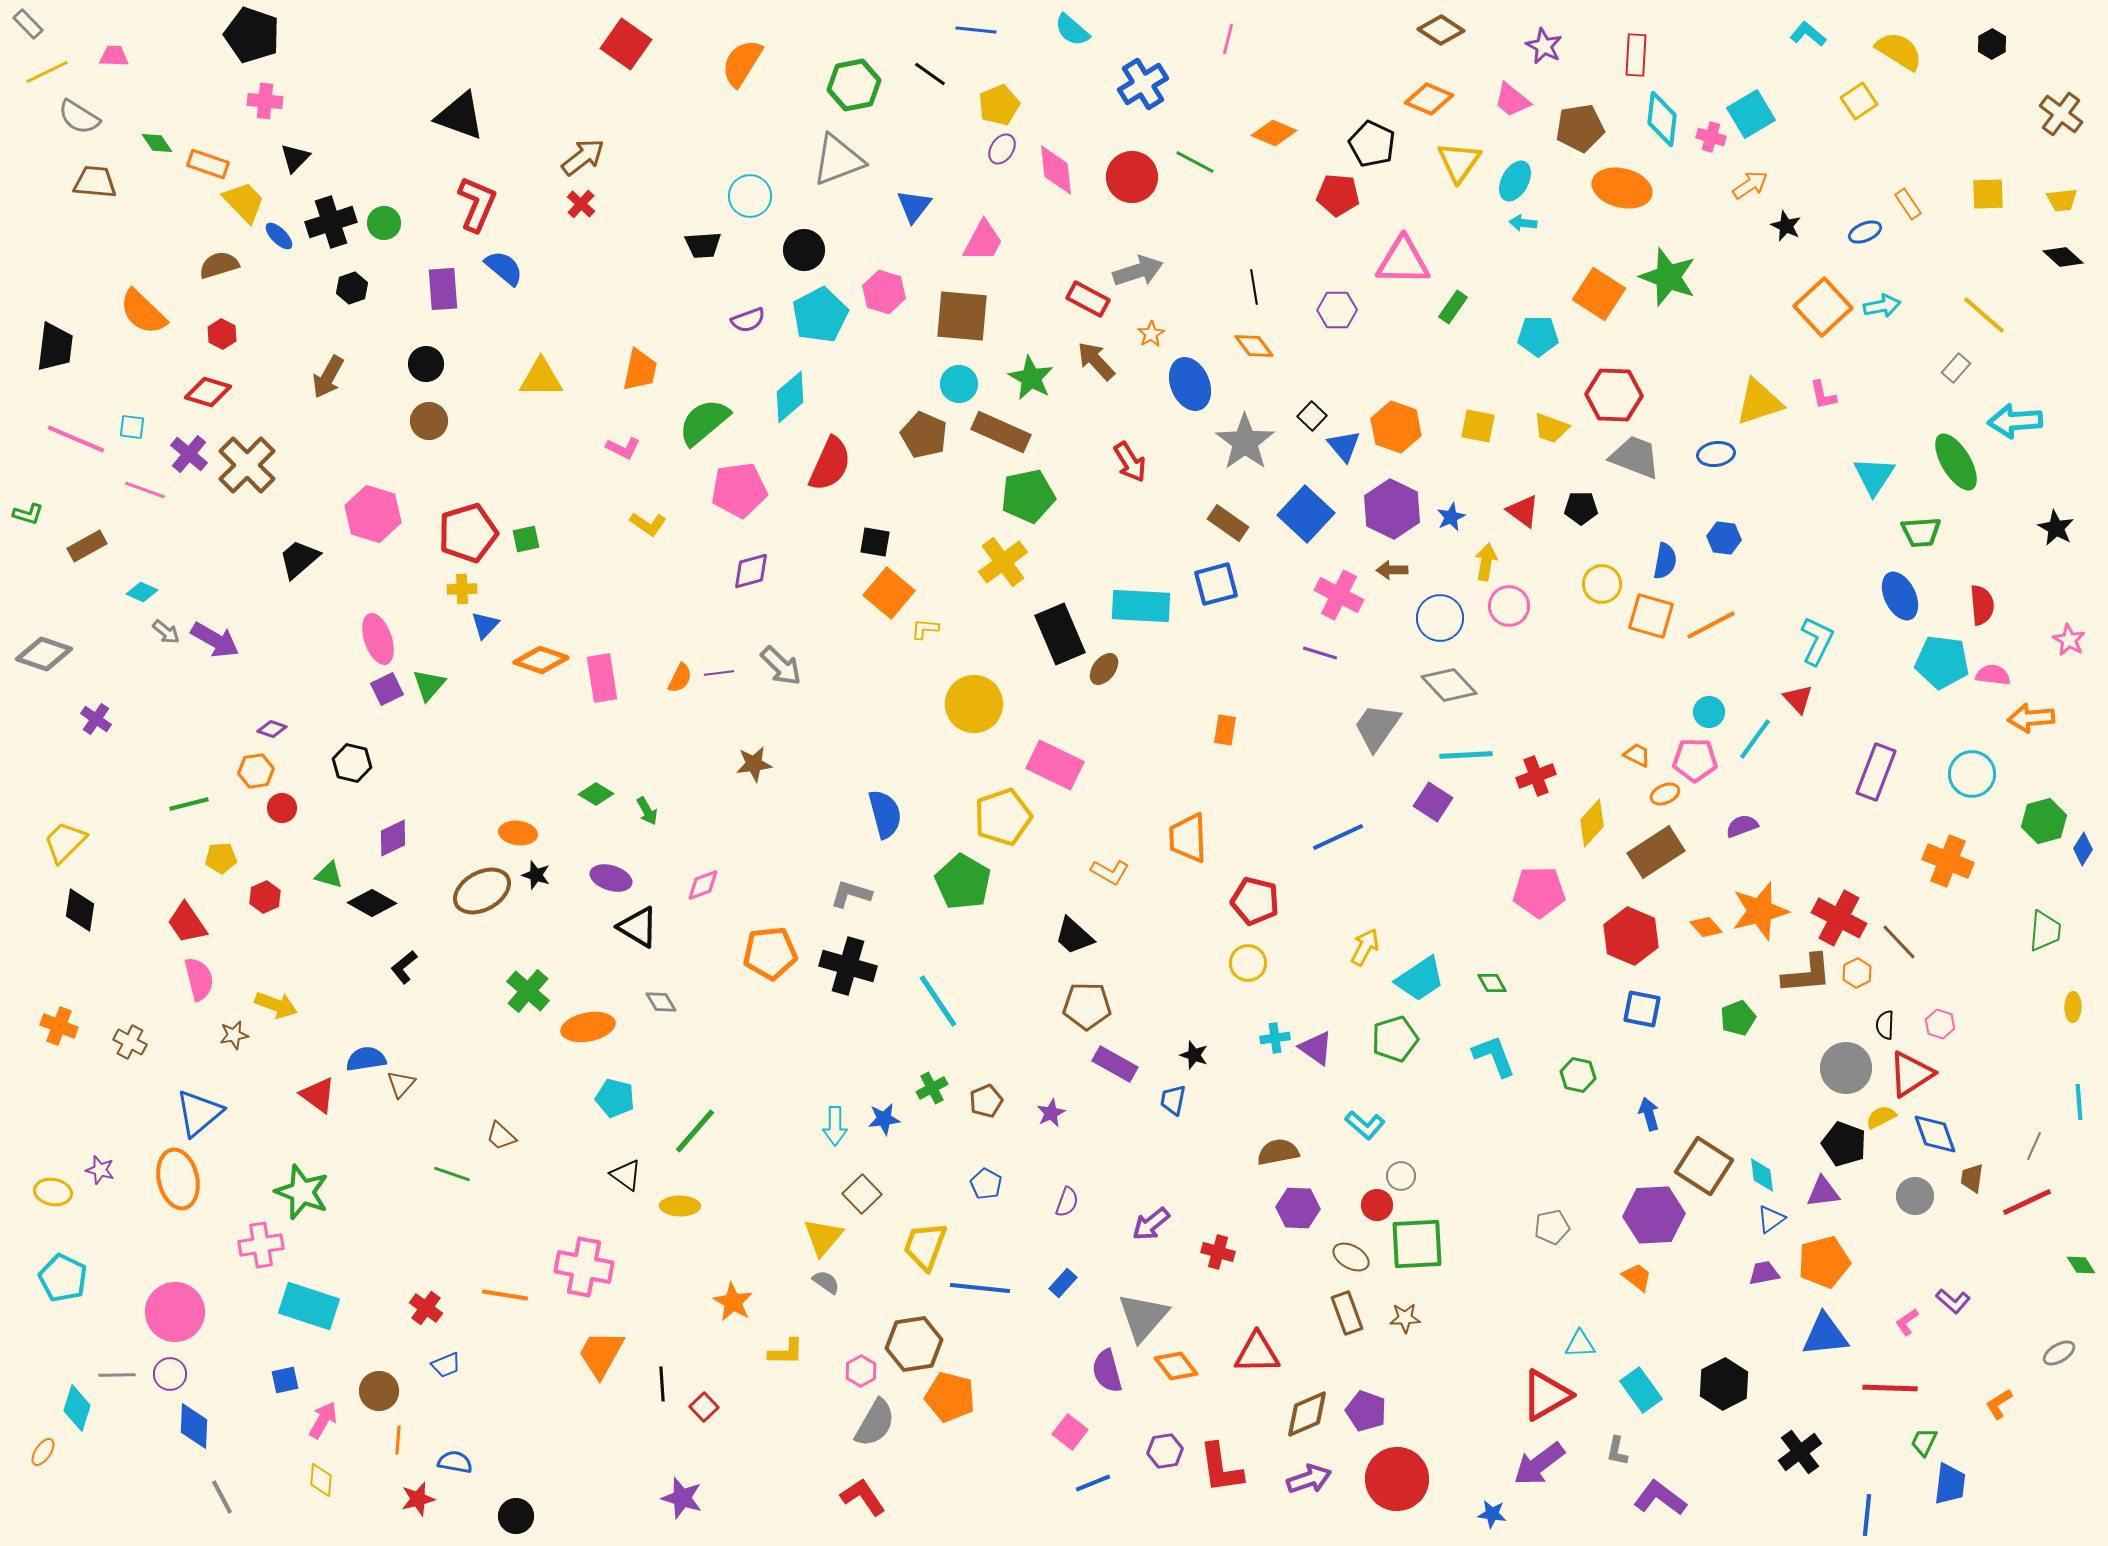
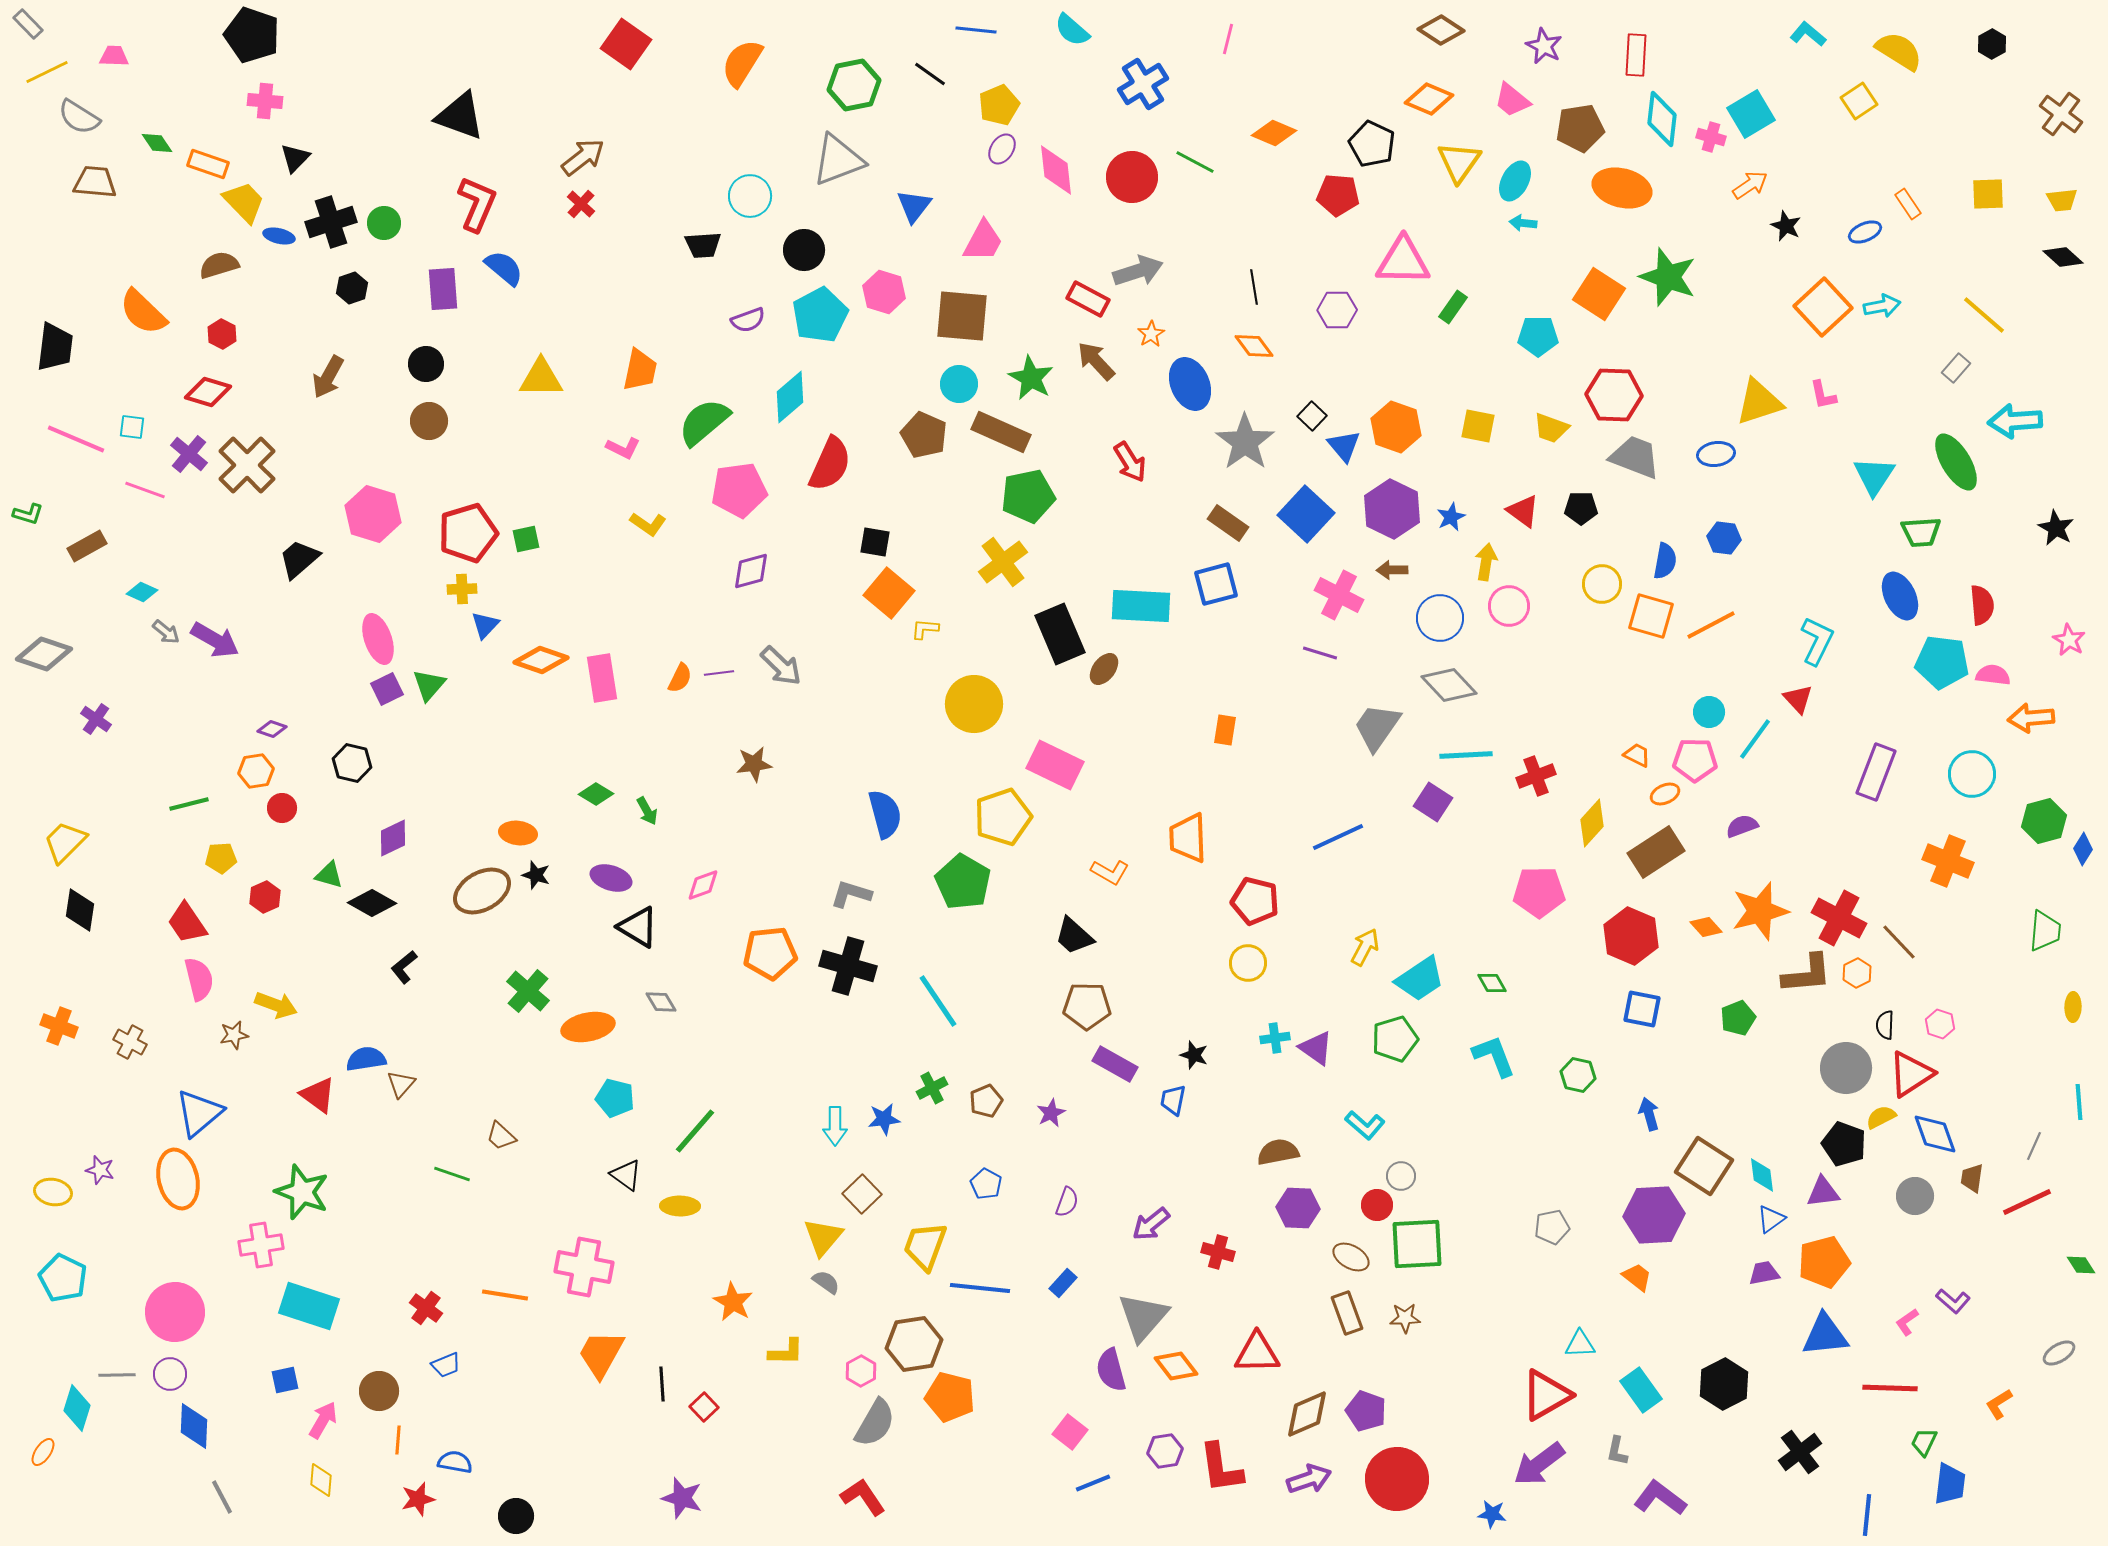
blue ellipse at (279, 236): rotated 32 degrees counterclockwise
purple semicircle at (1107, 1371): moved 4 px right, 1 px up
